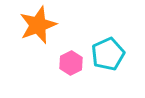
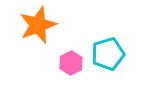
cyan pentagon: rotated 8 degrees clockwise
